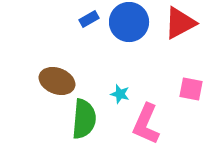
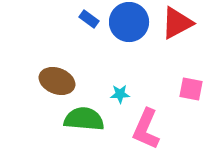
blue rectangle: rotated 66 degrees clockwise
red triangle: moved 3 px left
cyan star: rotated 18 degrees counterclockwise
green semicircle: rotated 90 degrees counterclockwise
pink L-shape: moved 5 px down
